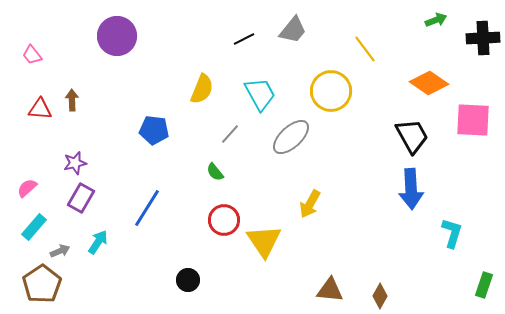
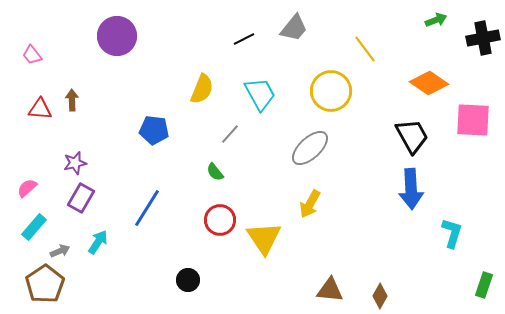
gray trapezoid: moved 1 px right, 2 px up
black cross: rotated 8 degrees counterclockwise
gray ellipse: moved 19 px right, 11 px down
red circle: moved 4 px left
yellow triangle: moved 3 px up
brown pentagon: moved 3 px right
